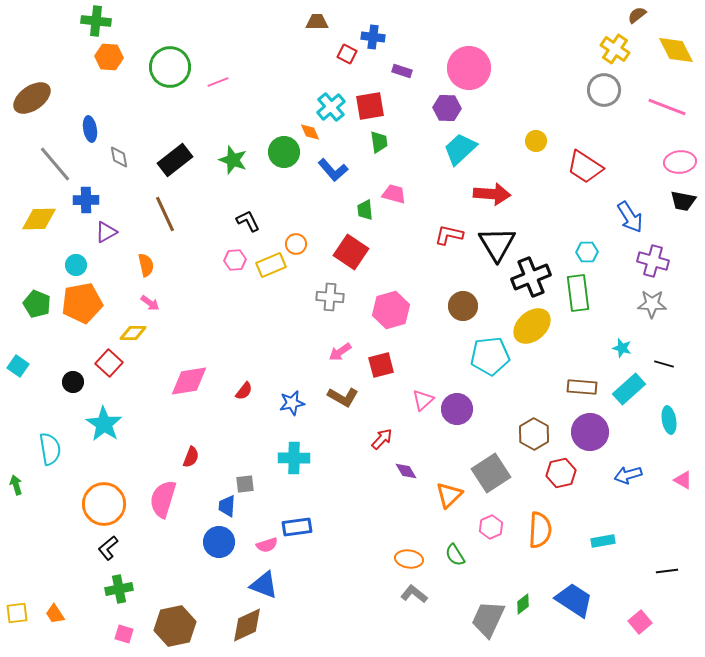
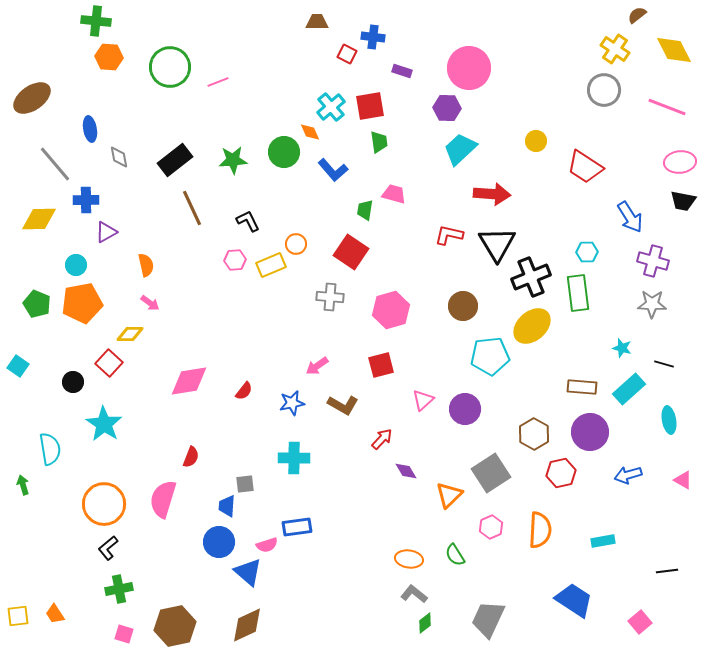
yellow diamond at (676, 50): moved 2 px left
green star at (233, 160): rotated 24 degrees counterclockwise
green trapezoid at (365, 210): rotated 15 degrees clockwise
brown line at (165, 214): moved 27 px right, 6 px up
yellow diamond at (133, 333): moved 3 px left, 1 px down
pink arrow at (340, 352): moved 23 px left, 14 px down
brown L-shape at (343, 397): moved 8 px down
purple circle at (457, 409): moved 8 px right
green arrow at (16, 485): moved 7 px right
blue triangle at (264, 585): moved 16 px left, 13 px up; rotated 20 degrees clockwise
green diamond at (523, 604): moved 98 px left, 19 px down
yellow square at (17, 613): moved 1 px right, 3 px down
